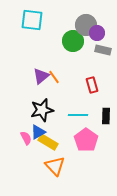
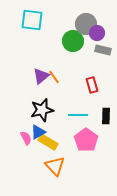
gray circle: moved 1 px up
